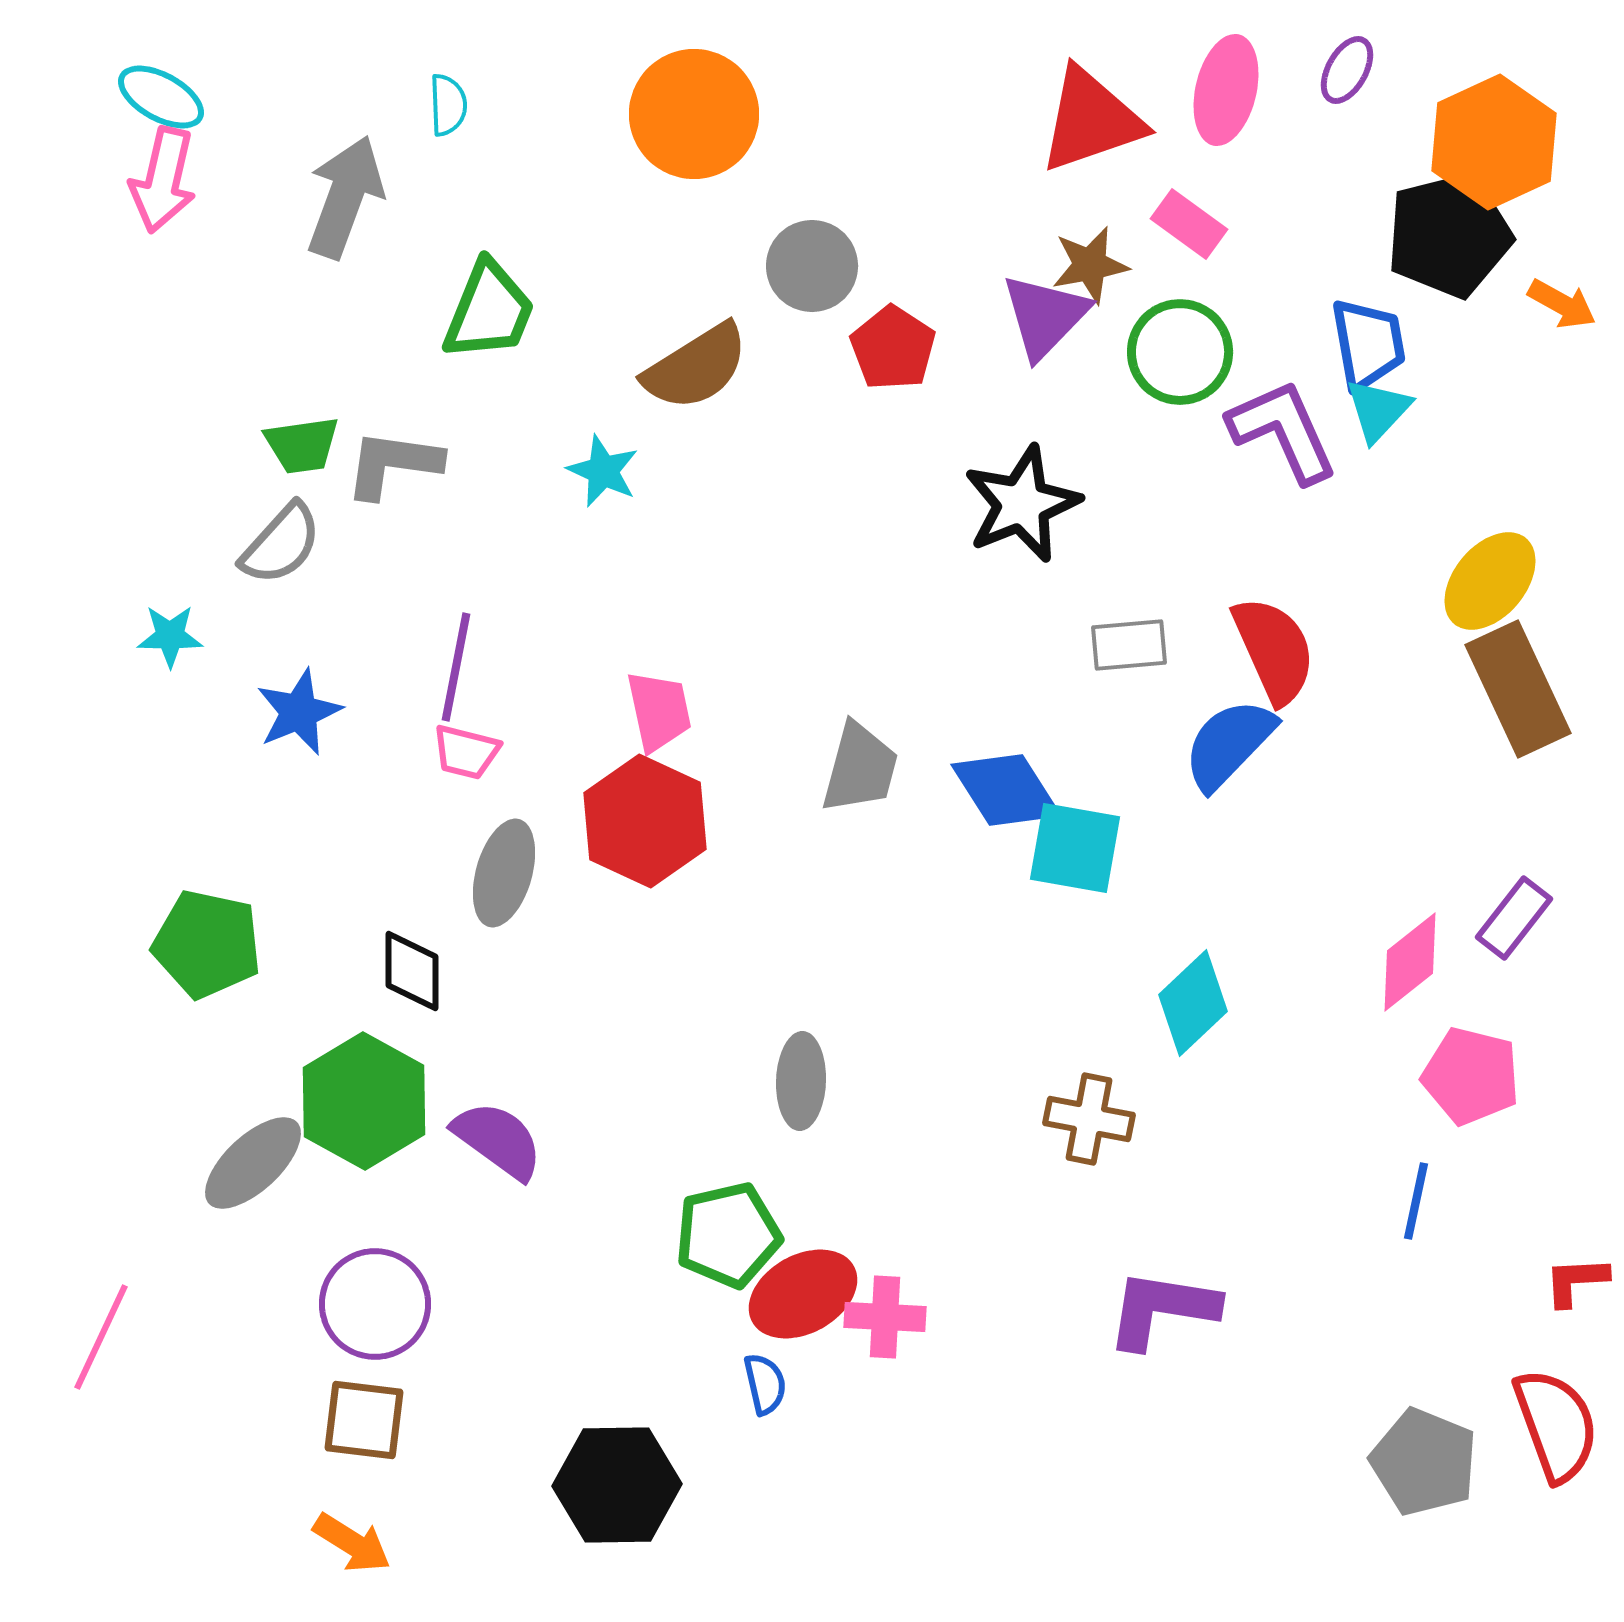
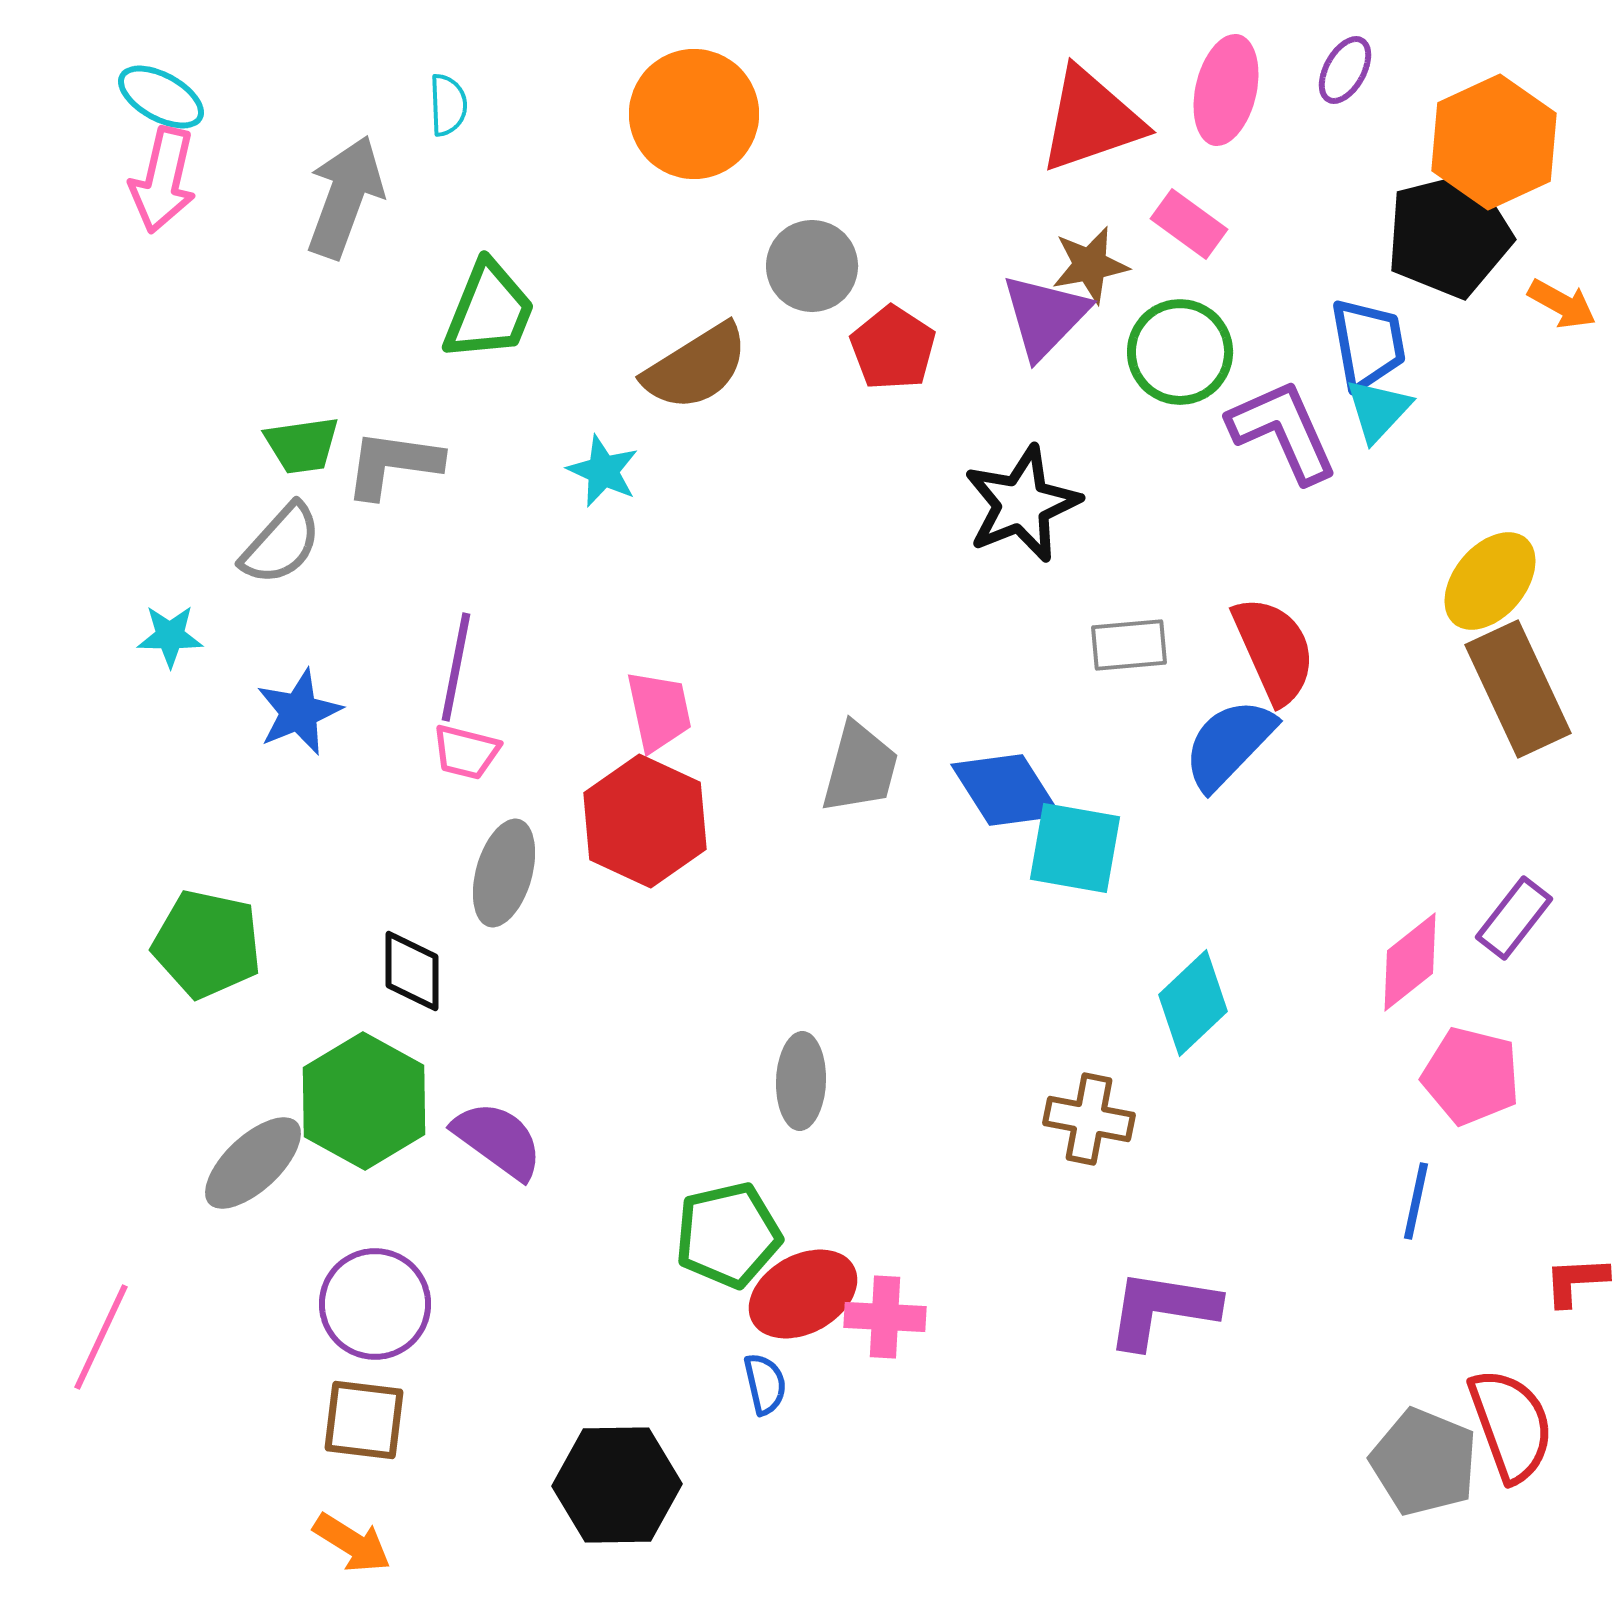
purple ellipse at (1347, 70): moved 2 px left
red semicircle at (1556, 1425): moved 45 px left
